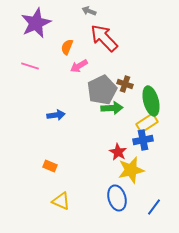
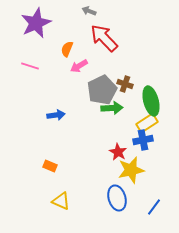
orange semicircle: moved 2 px down
